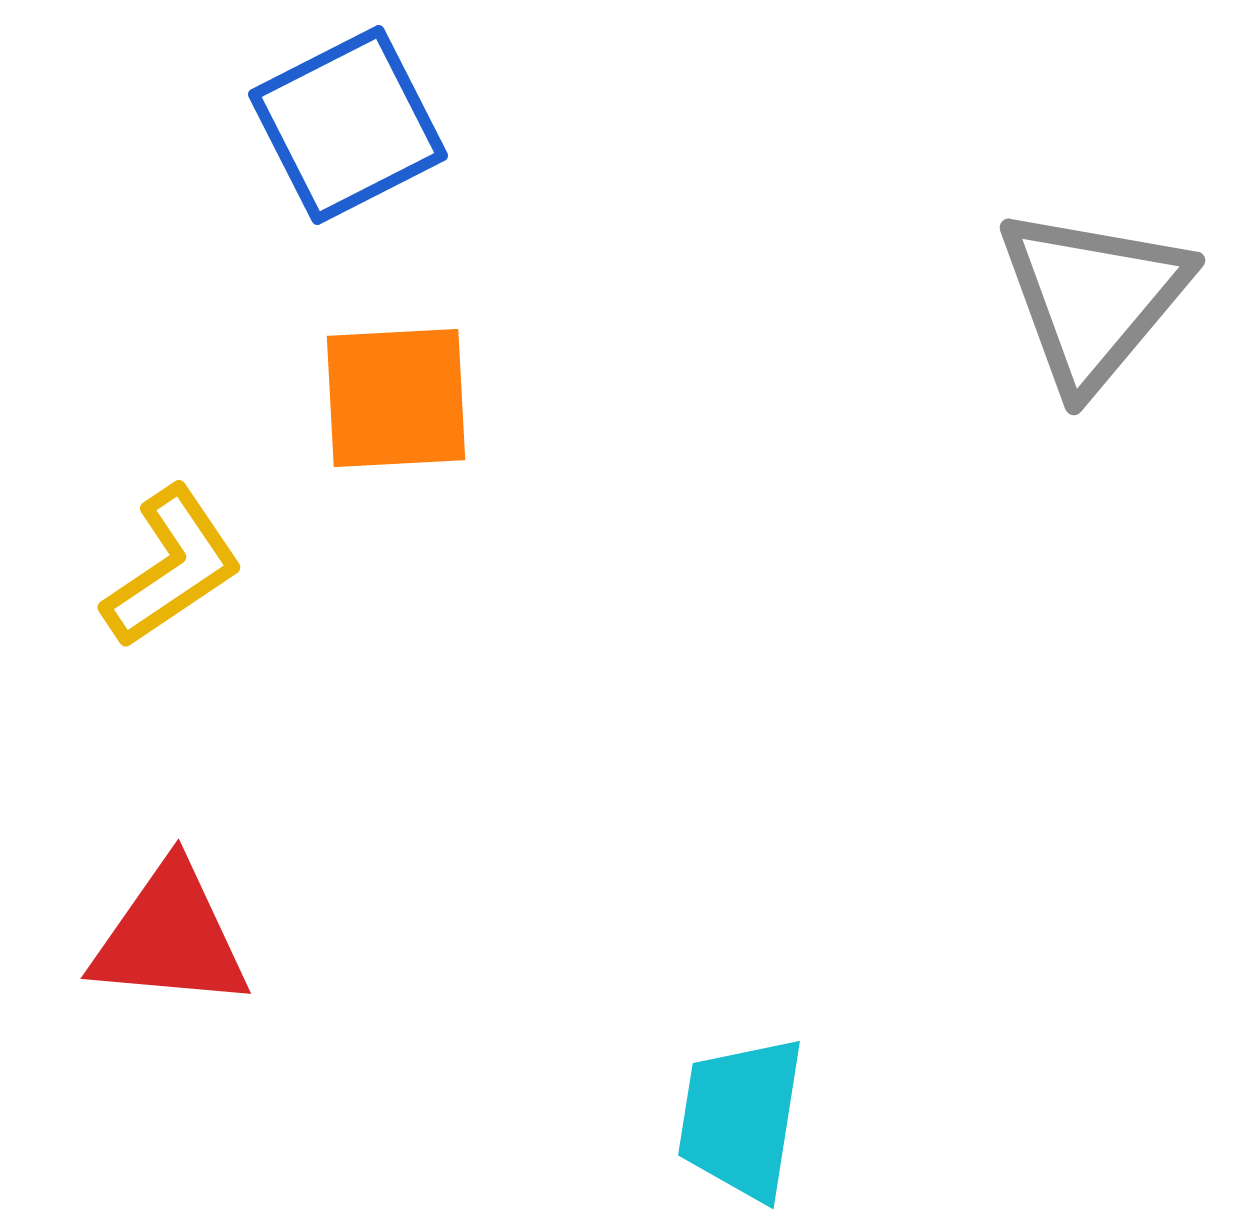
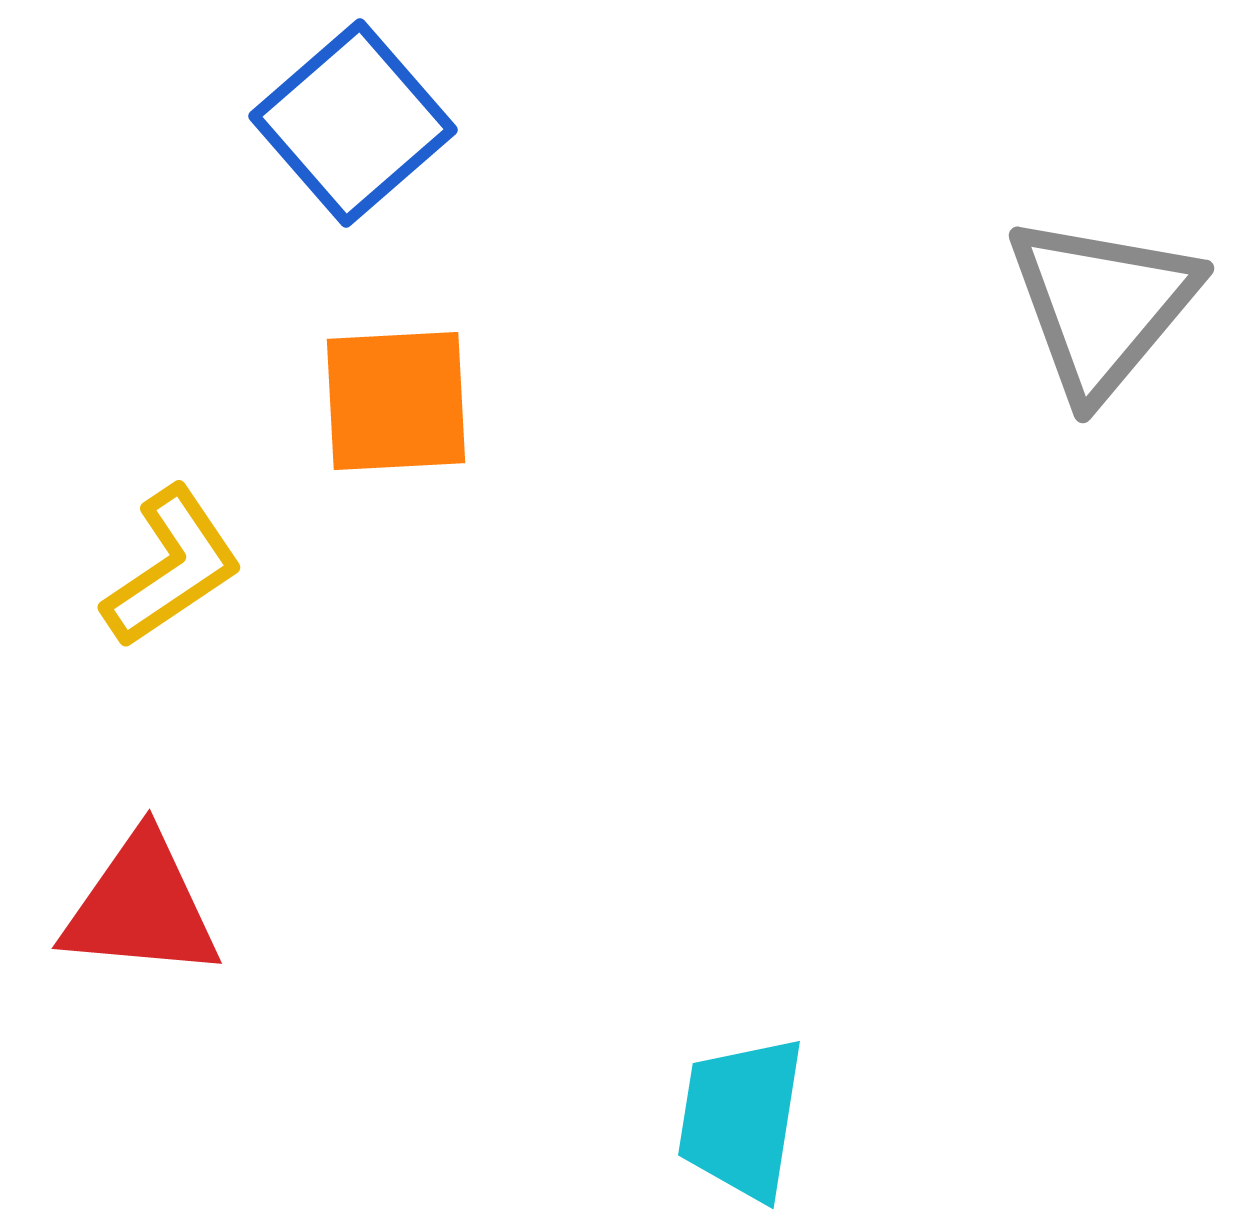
blue square: moved 5 px right, 2 px up; rotated 14 degrees counterclockwise
gray triangle: moved 9 px right, 8 px down
orange square: moved 3 px down
red triangle: moved 29 px left, 30 px up
